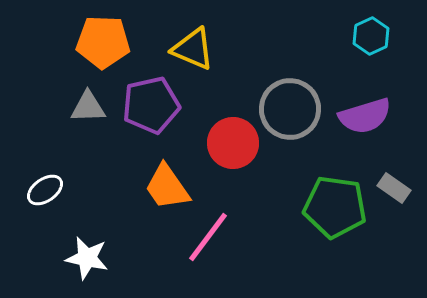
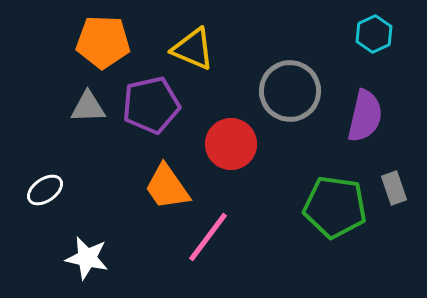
cyan hexagon: moved 3 px right, 2 px up
gray circle: moved 18 px up
purple semicircle: rotated 60 degrees counterclockwise
red circle: moved 2 px left, 1 px down
gray rectangle: rotated 36 degrees clockwise
